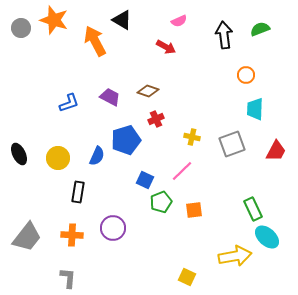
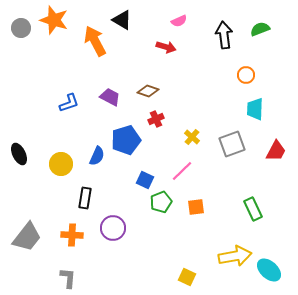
red arrow: rotated 12 degrees counterclockwise
yellow cross: rotated 28 degrees clockwise
yellow circle: moved 3 px right, 6 px down
black rectangle: moved 7 px right, 6 px down
orange square: moved 2 px right, 3 px up
cyan ellipse: moved 2 px right, 33 px down
